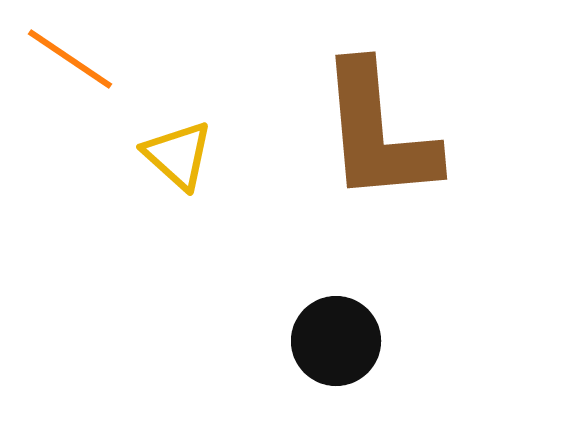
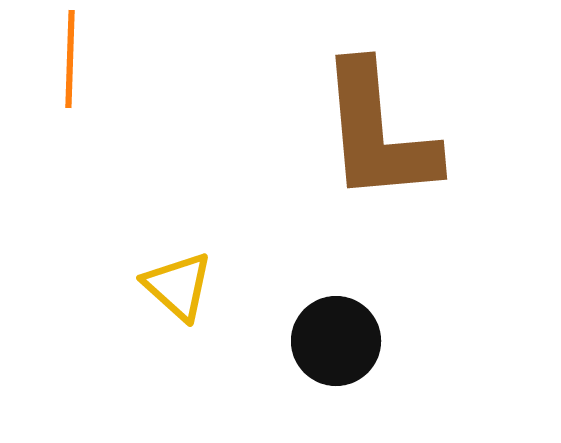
orange line: rotated 58 degrees clockwise
yellow triangle: moved 131 px down
